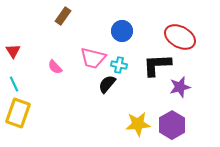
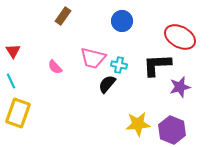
blue circle: moved 10 px up
cyan line: moved 3 px left, 3 px up
purple hexagon: moved 5 px down; rotated 8 degrees counterclockwise
